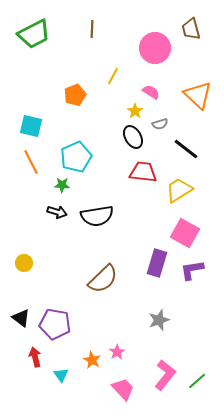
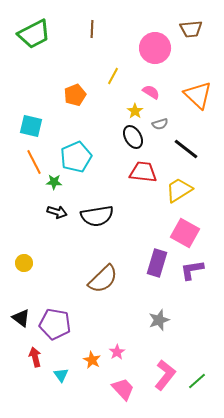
brown trapezoid: rotated 80 degrees counterclockwise
orange line: moved 3 px right
green star: moved 8 px left, 3 px up
